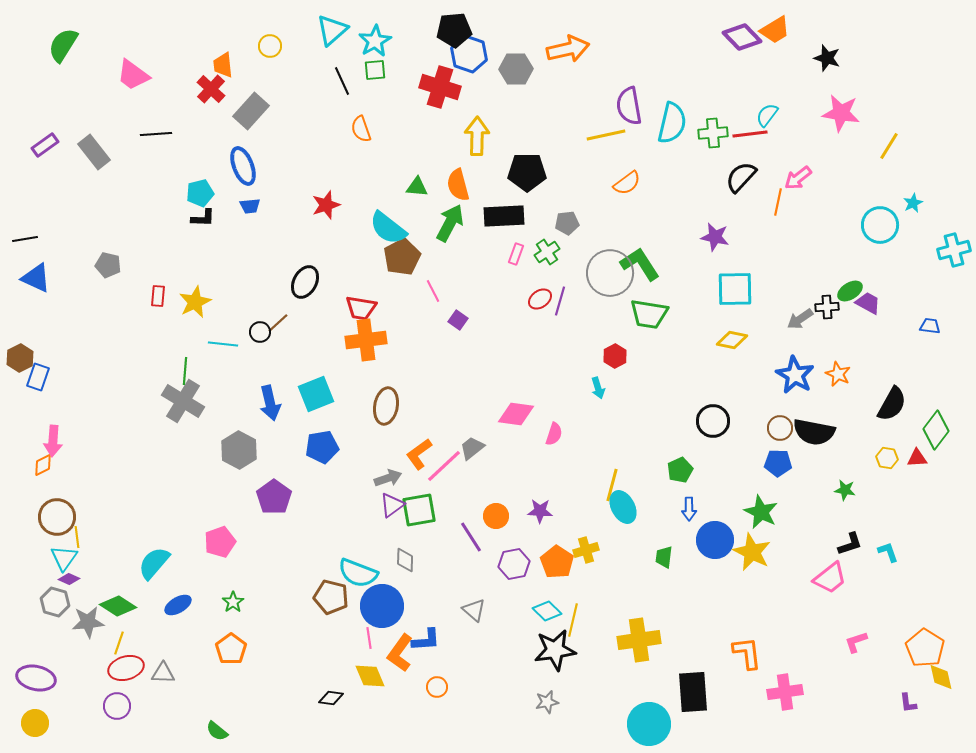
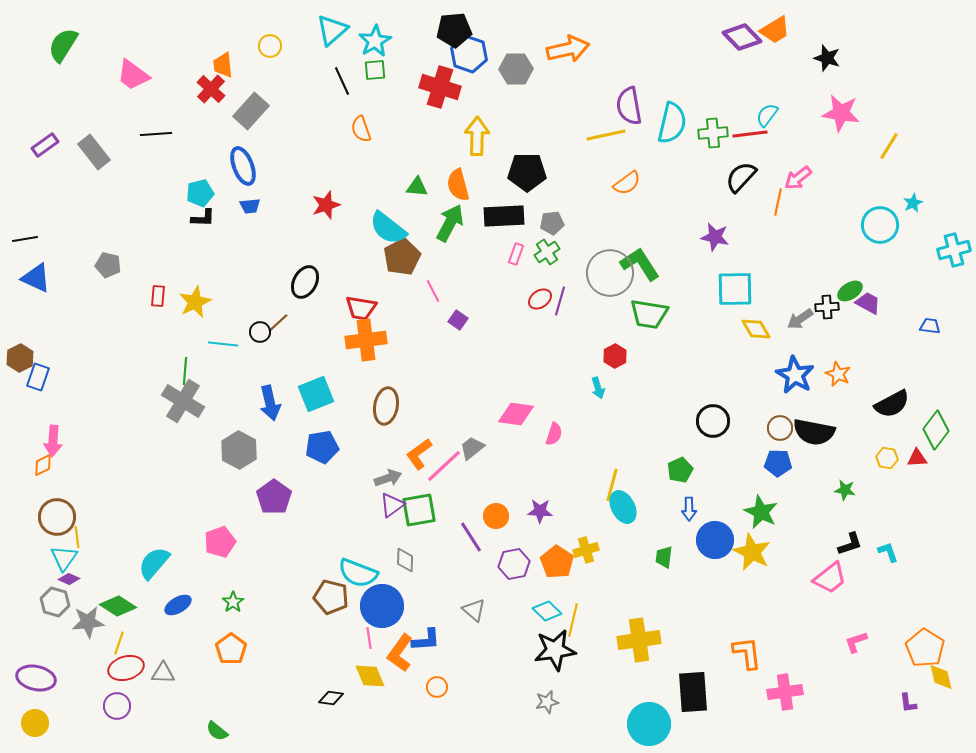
gray pentagon at (567, 223): moved 15 px left
yellow diamond at (732, 340): moved 24 px right, 11 px up; rotated 48 degrees clockwise
black semicircle at (892, 404): rotated 33 degrees clockwise
